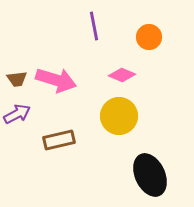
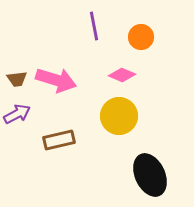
orange circle: moved 8 px left
